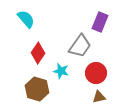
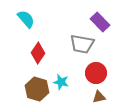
purple rectangle: rotated 66 degrees counterclockwise
gray trapezoid: moved 2 px right, 2 px up; rotated 65 degrees clockwise
cyan star: moved 11 px down
